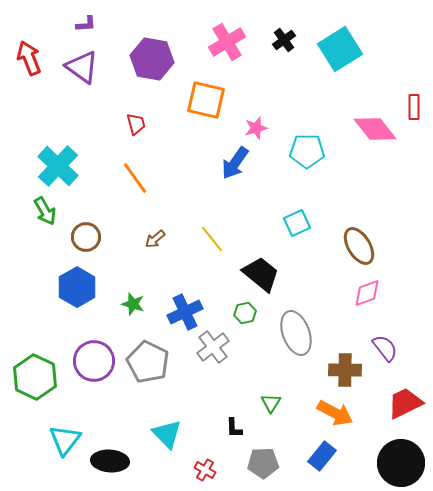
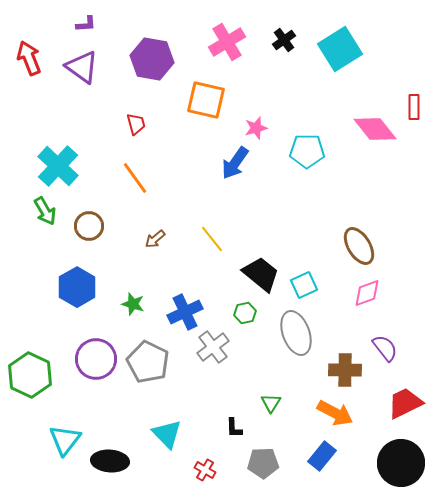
cyan square at (297, 223): moved 7 px right, 62 px down
brown circle at (86, 237): moved 3 px right, 11 px up
purple circle at (94, 361): moved 2 px right, 2 px up
green hexagon at (35, 377): moved 5 px left, 2 px up
